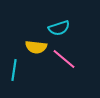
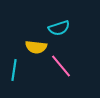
pink line: moved 3 px left, 7 px down; rotated 10 degrees clockwise
